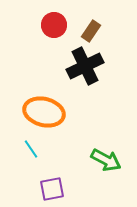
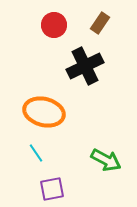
brown rectangle: moved 9 px right, 8 px up
cyan line: moved 5 px right, 4 px down
